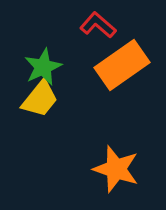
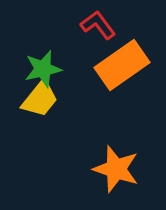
red L-shape: rotated 12 degrees clockwise
green star: moved 2 px down; rotated 12 degrees clockwise
